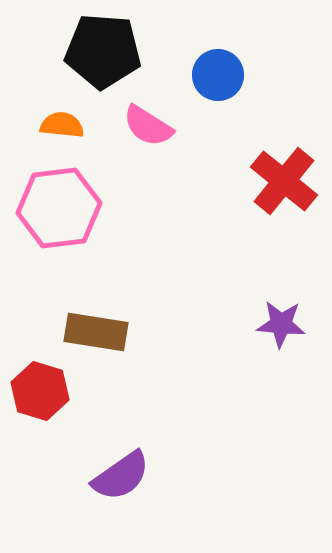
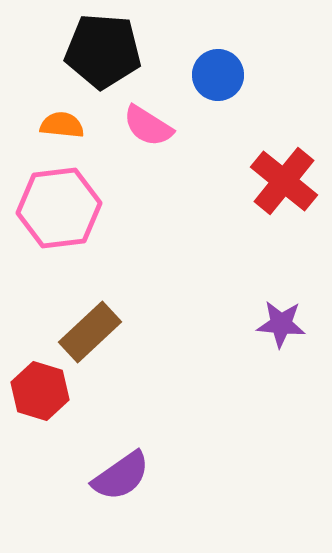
brown rectangle: moved 6 px left; rotated 52 degrees counterclockwise
